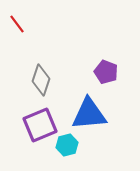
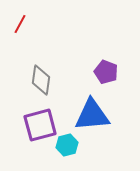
red line: moved 3 px right; rotated 66 degrees clockwise
gray diamond: rotated 12 degrees counterclockwise
blue triangle: moved 3 px right, 1 px down
purple square: rotated 8 degrees clockwise
